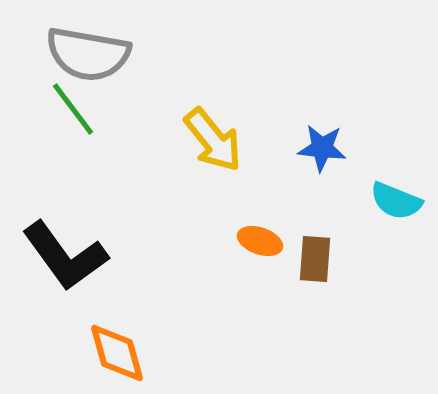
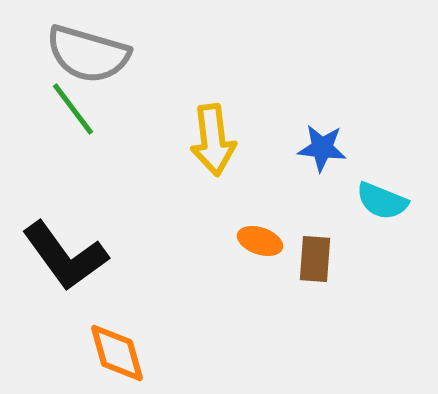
gray semicircle: rotated 6 degrees clockwise
yellow arrow: rotated 32 degrees clockwise
cyan semicircle: moved 14 px left
